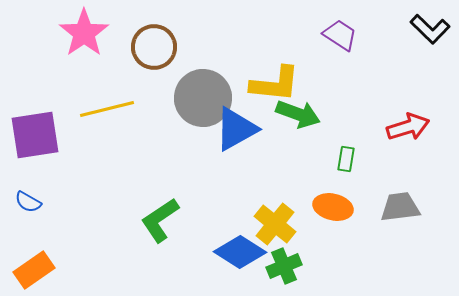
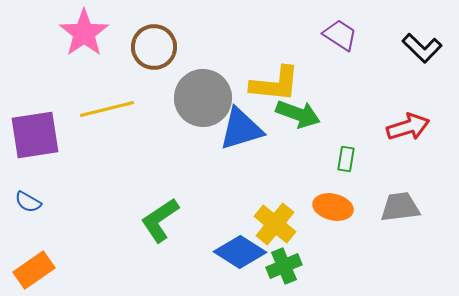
black L-shape: moved 8 px left, 19 px down
blue triangle: moved 5 px right; rotated 12 degrees clockwise
